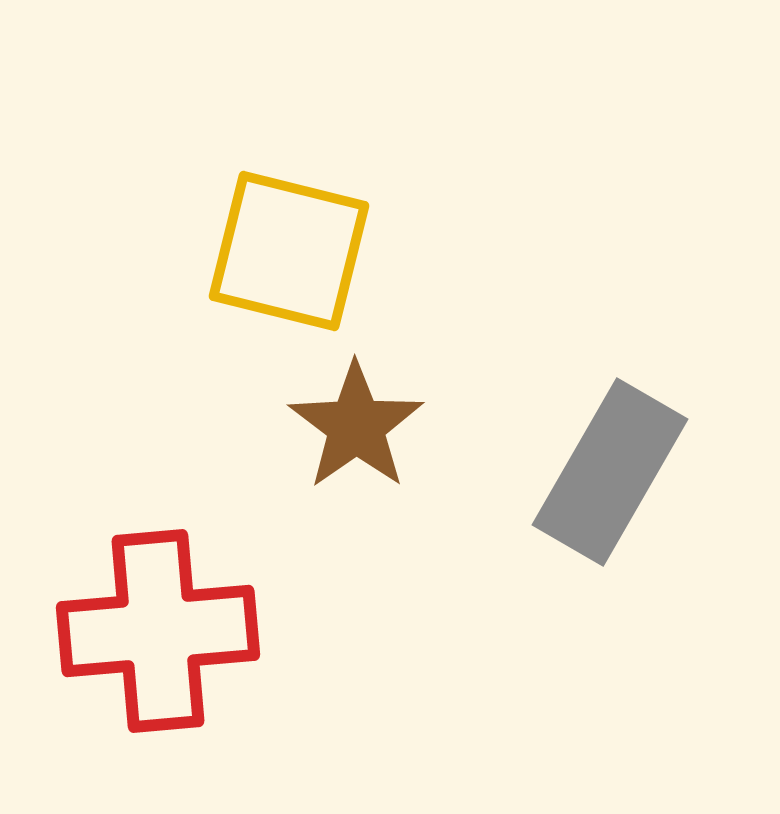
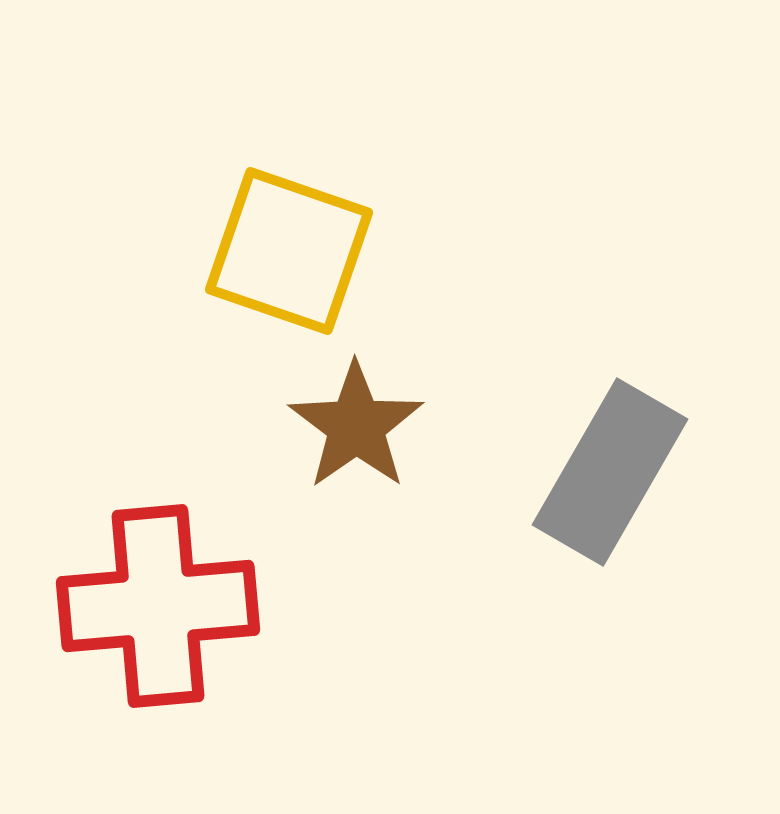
yellow square: rotated 5 degrees clockwise
red cross: moved 25 px up
